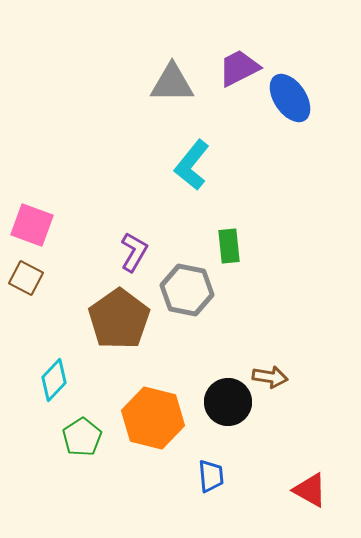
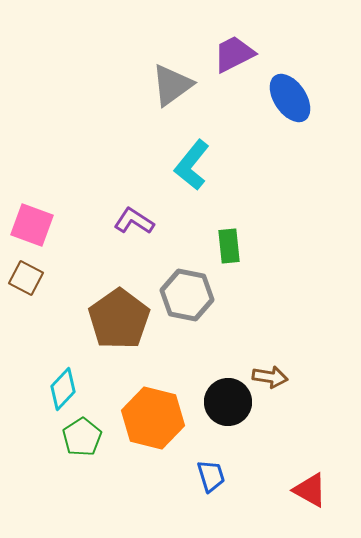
purple trapezoid: moved 5 px left, 14 px up
gray triangle: moved 2 px down; rotated 36 degrees counterclockwise
purple L-shape: moved 31 px up; rotated 87 degrees counterclockwise
gray hexagon: moved 5 px down
cyan diamond: moved 9 px right, 9 px down
blue trapezoid: rotated 12 degrees counterclockwise
